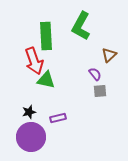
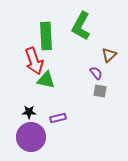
purple semicircle: moved 1 px right, 1 px up
gray square: rotated 16 degrees clockwise
black star: rotated 16 degrees clockwise
